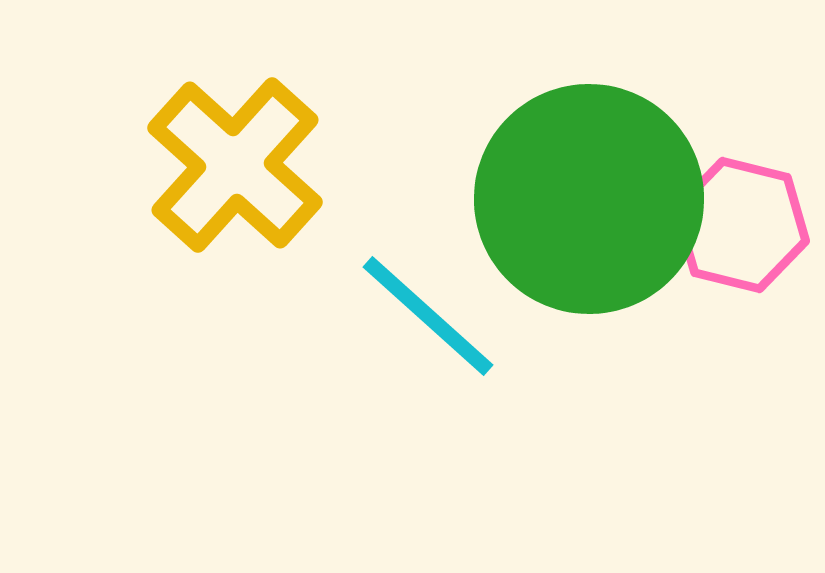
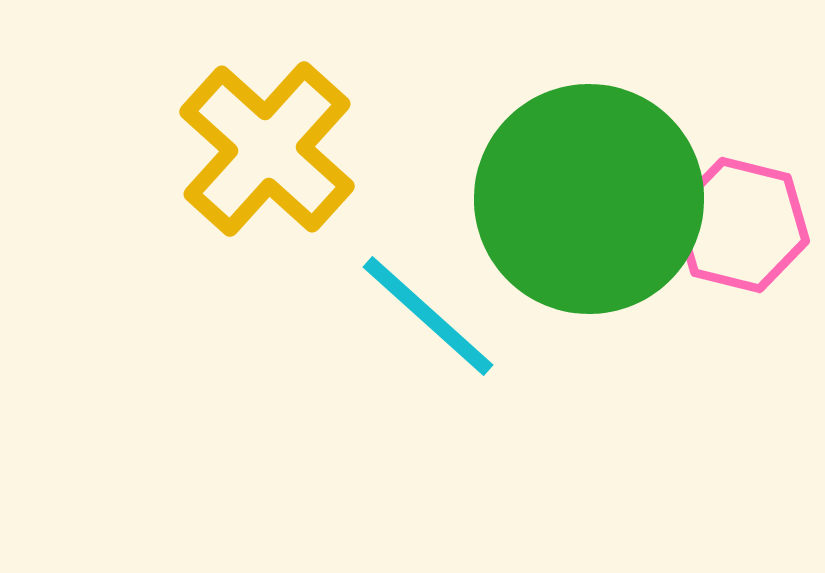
yellow cross: moved 32 px right, 16 px up
